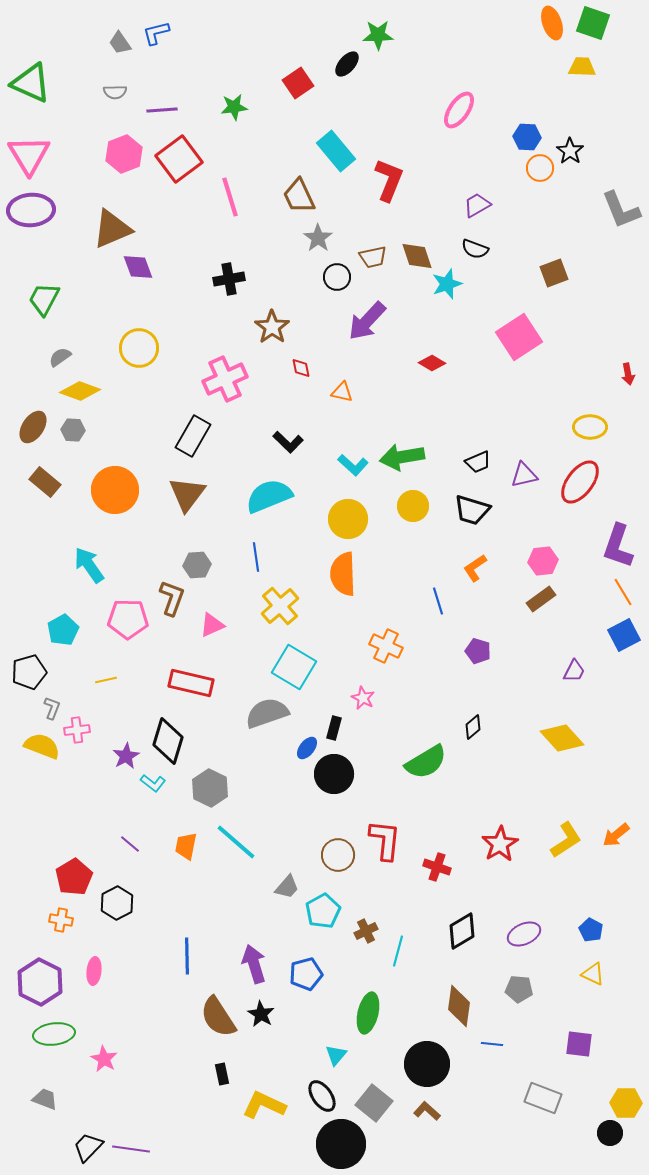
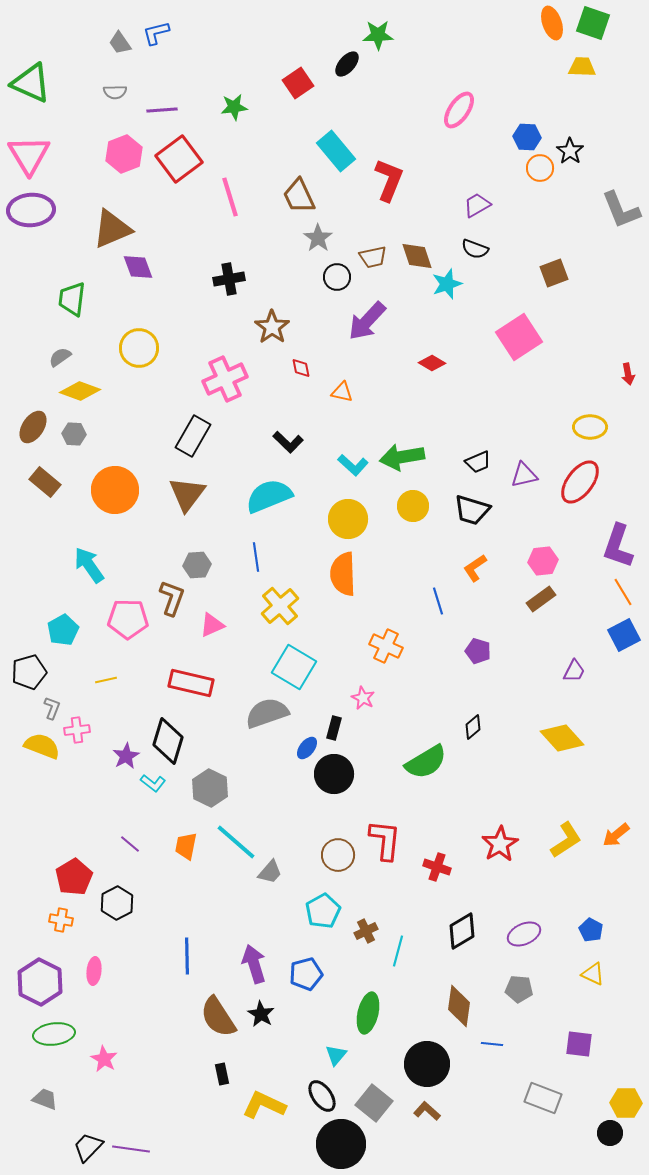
green trapezoid at (44, 299): moved 28 px right; rotated 21 degrees counterclockwise
gray hexagon at (73, 430): moved 1 px right, 4 px down
gray trapezoid at (287, 887): moved 17 px left, 15 px up
